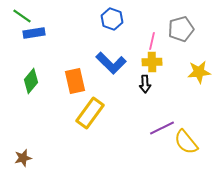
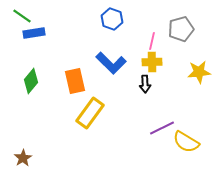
yellow semicircle: rotated 20 degrees counterclockwise
brown star: rotated 18 degrees counterclockwise
